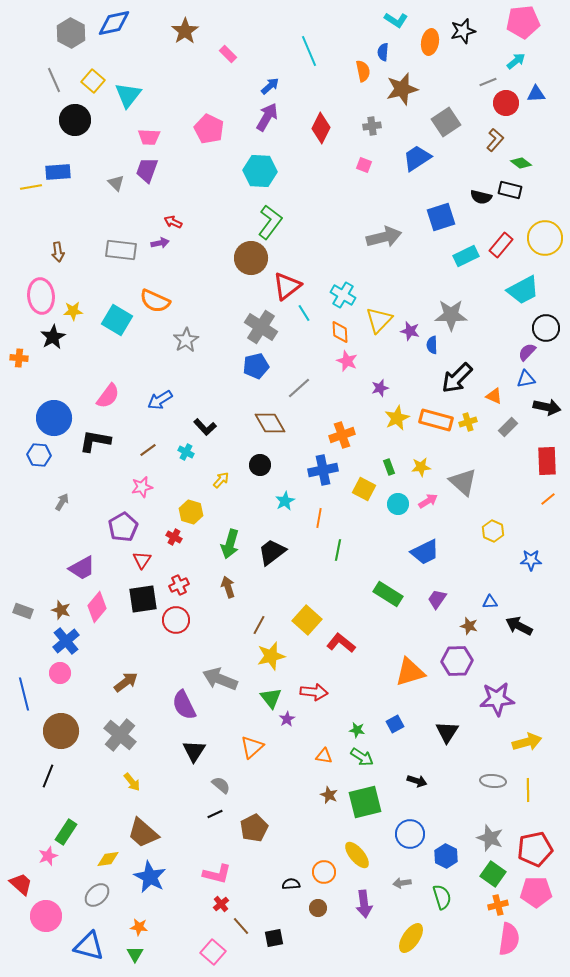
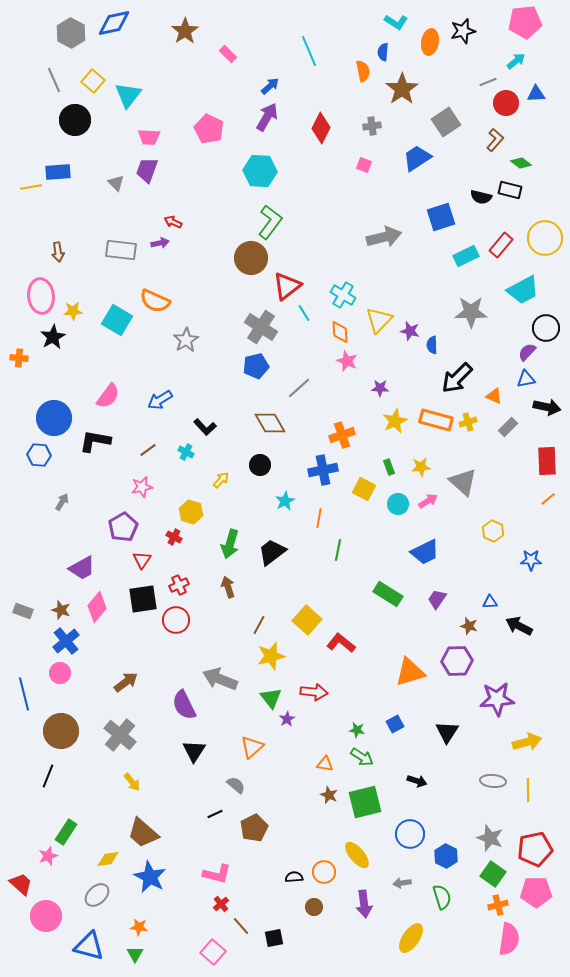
cyan L-shape at (396, 20): moved 2 px down
pink pentagon at (523, 22): moved 2 px right
brown star at (402, 89): rotated 20 degrees counterclockwise
gray star at (451, 315): moved 20 px right, 3 px up
purple star at (380, 388): rotated 18 degrees clockwise
yellow star at (397, 418): moved 2 px left, 3 px down
orange triangle at (324, 756): moved 1 px right, 8 px down
gray semicircle at (221, 785): moved 15 px right
black semicircle at (291, 884): moved 3 px right, 7 px up
brown circle at (318, 908): moved 4 px left, 1 px up
